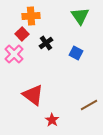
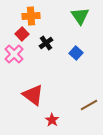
blue square: rotated 16 degrees clockwise
